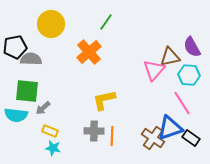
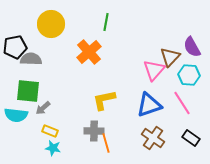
green line: rotated 24 degrees counterclockwise
brown triangle: rotated 35 degrees counterclockwise
green square: moved 1 px right
blue triangle: moved 21 px left, 23 px up
orange line: moved 6 px left, 7 px down; rotated 18 degrees counterclockwise
